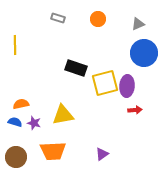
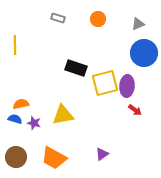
red arrow: rotated 40 degrees clockwise
blue semicircle: moved 3 px up
orange trapezoid: moved 1 px right, 7 px down; rotated 32 degrees clockwise
